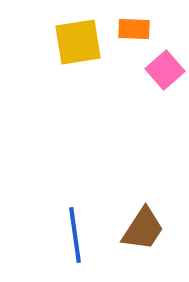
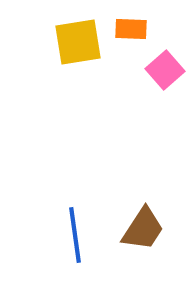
orange rectangle: moved 3 px left
